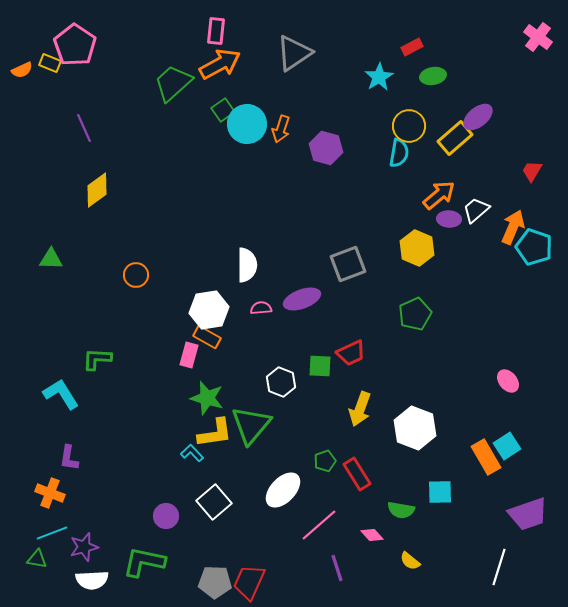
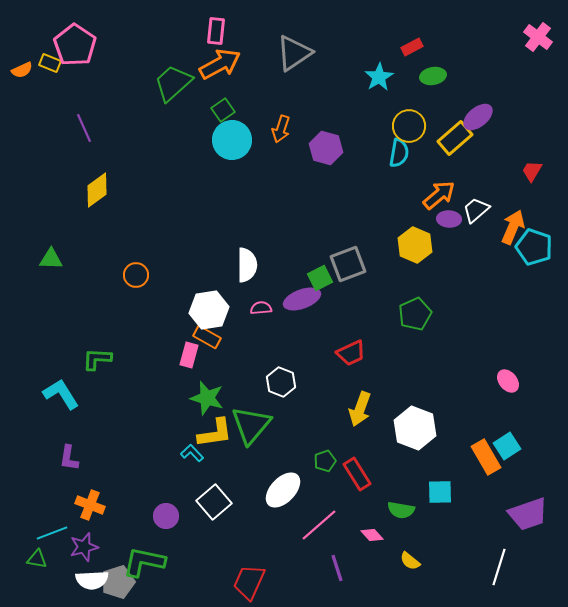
cyan circle at (247, 124): moved 15 px left, 16 px down
yellow hexagon at (417, 248): moved 2 px left, 3 px up
green square at (320, 366): moved 88 px up; rotated 30 degrees counterclockwise
orange cross at (50, 493): moved 40 px right, 12 px down
gray pentagon at (215, 582): moved 97 px left; rotated 20 degrees counterclockwise
